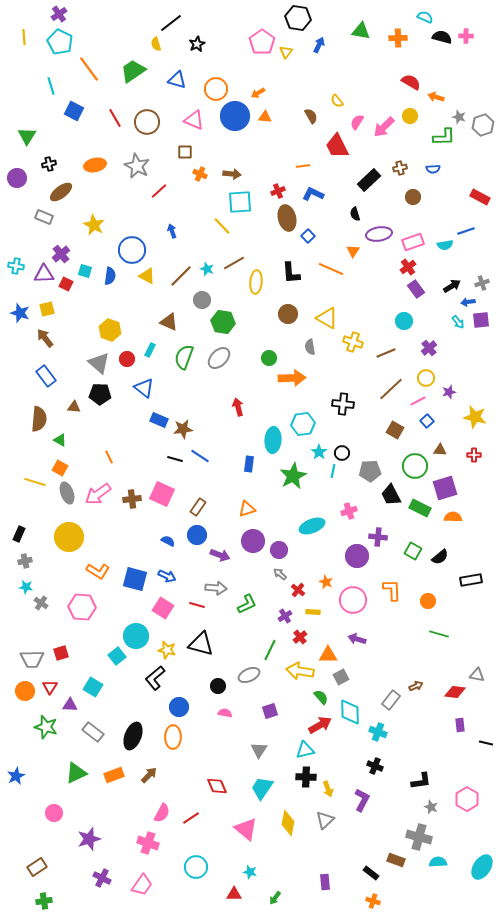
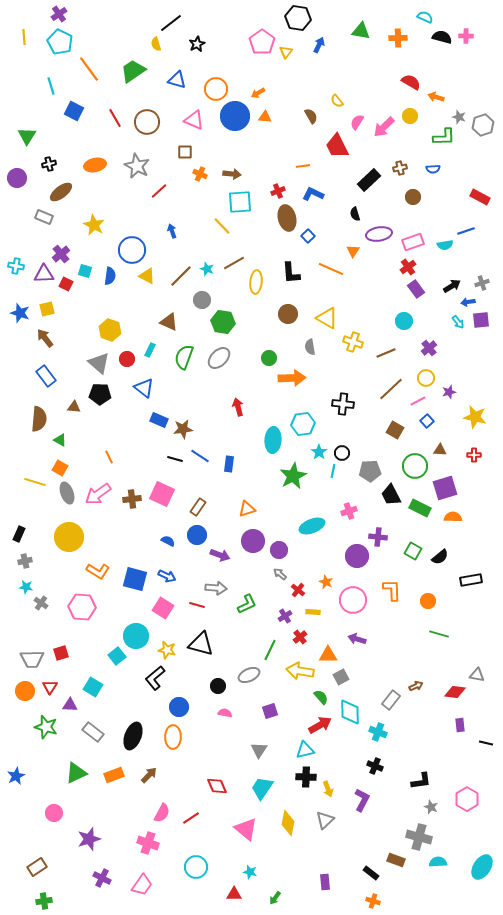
blue rectangle at (249, 464): moved 20 px left
